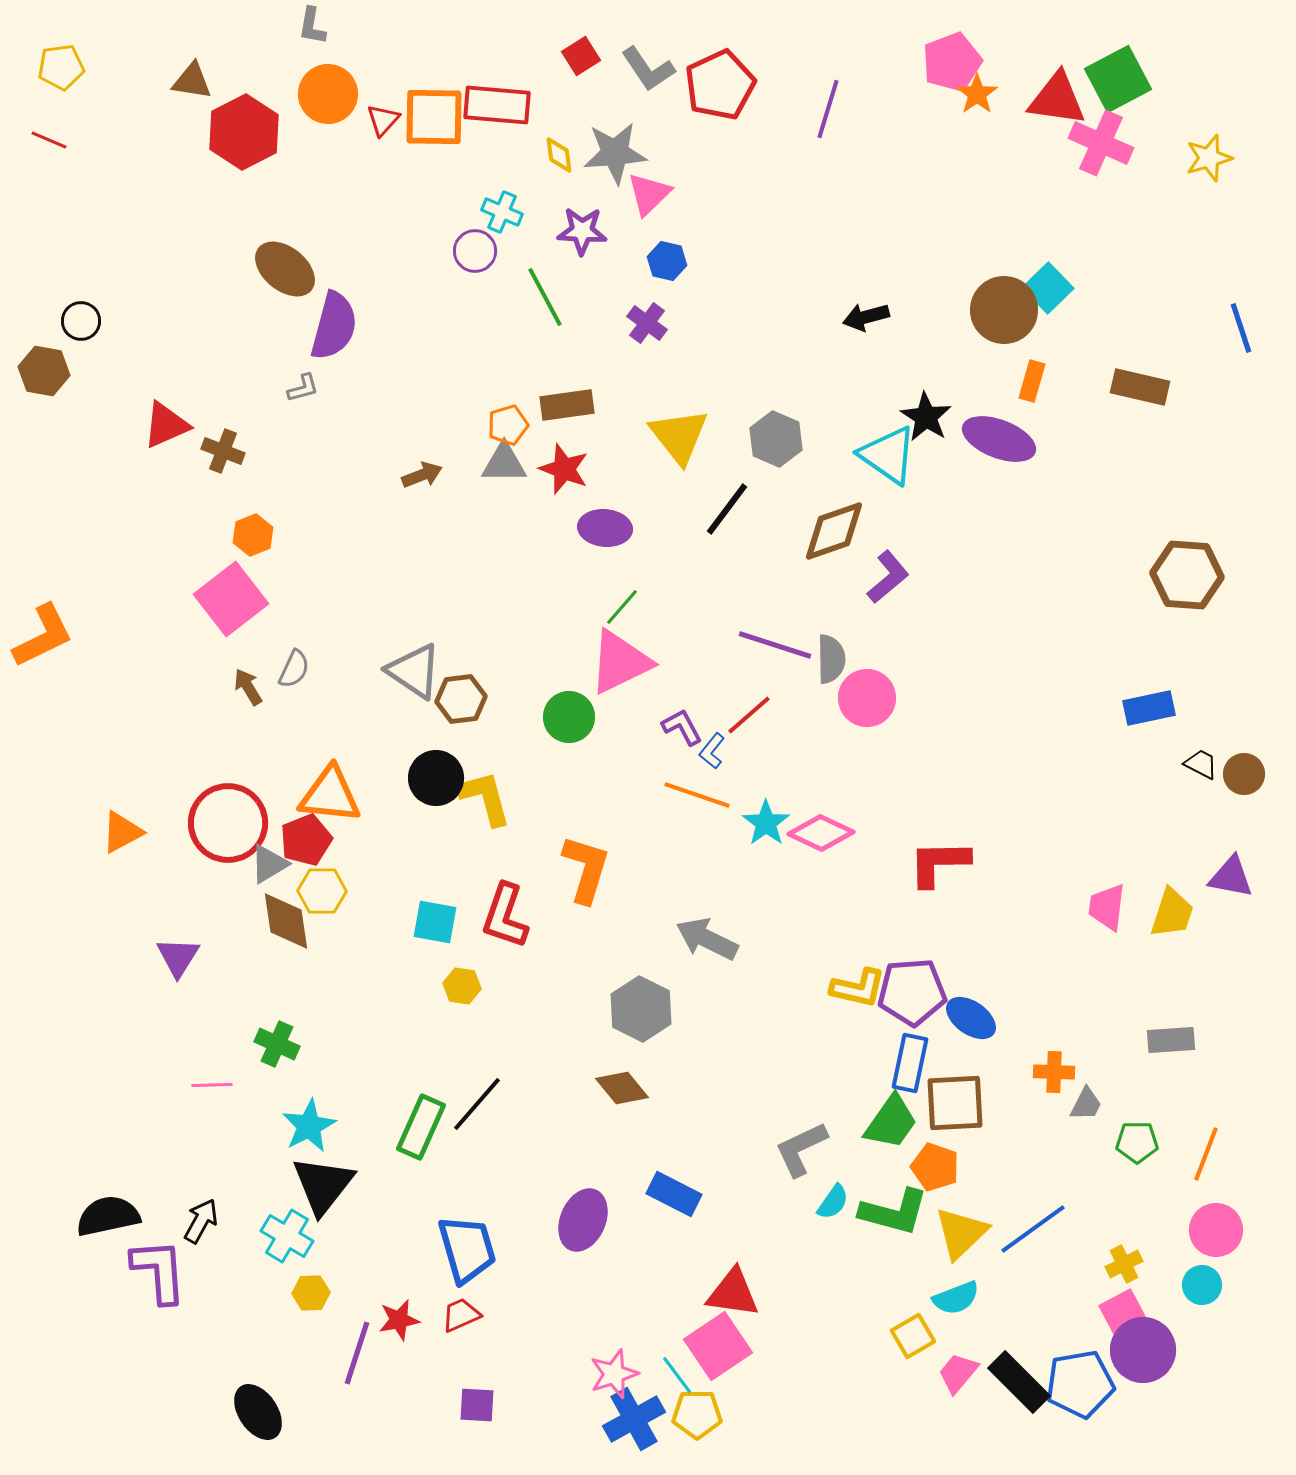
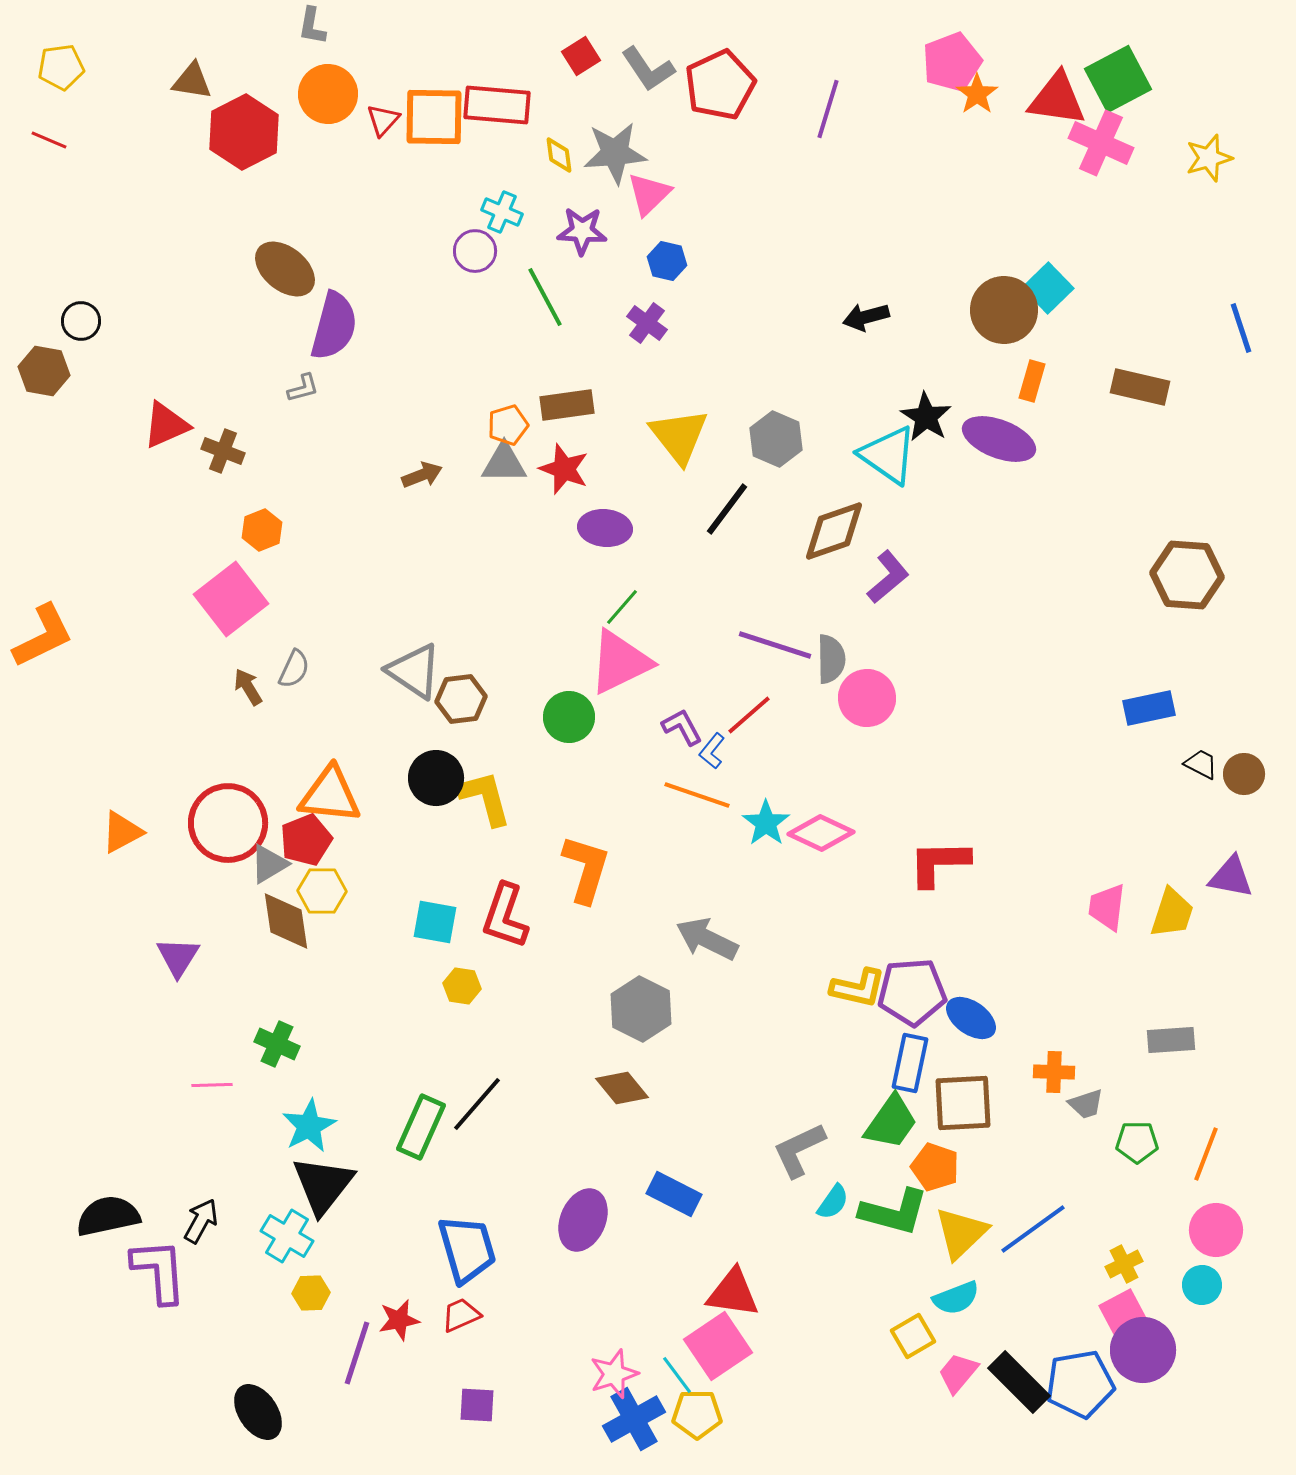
orange hexagon at (253, 535): moved 9 px right, 5 px up
brown square at (955, 1103): moved 8 px right
gray trapezoid at (1086, 1104): rotated 45 degrees clockwise
gray L-shape at (801, 1149): moved 2 px left, 1 px down
